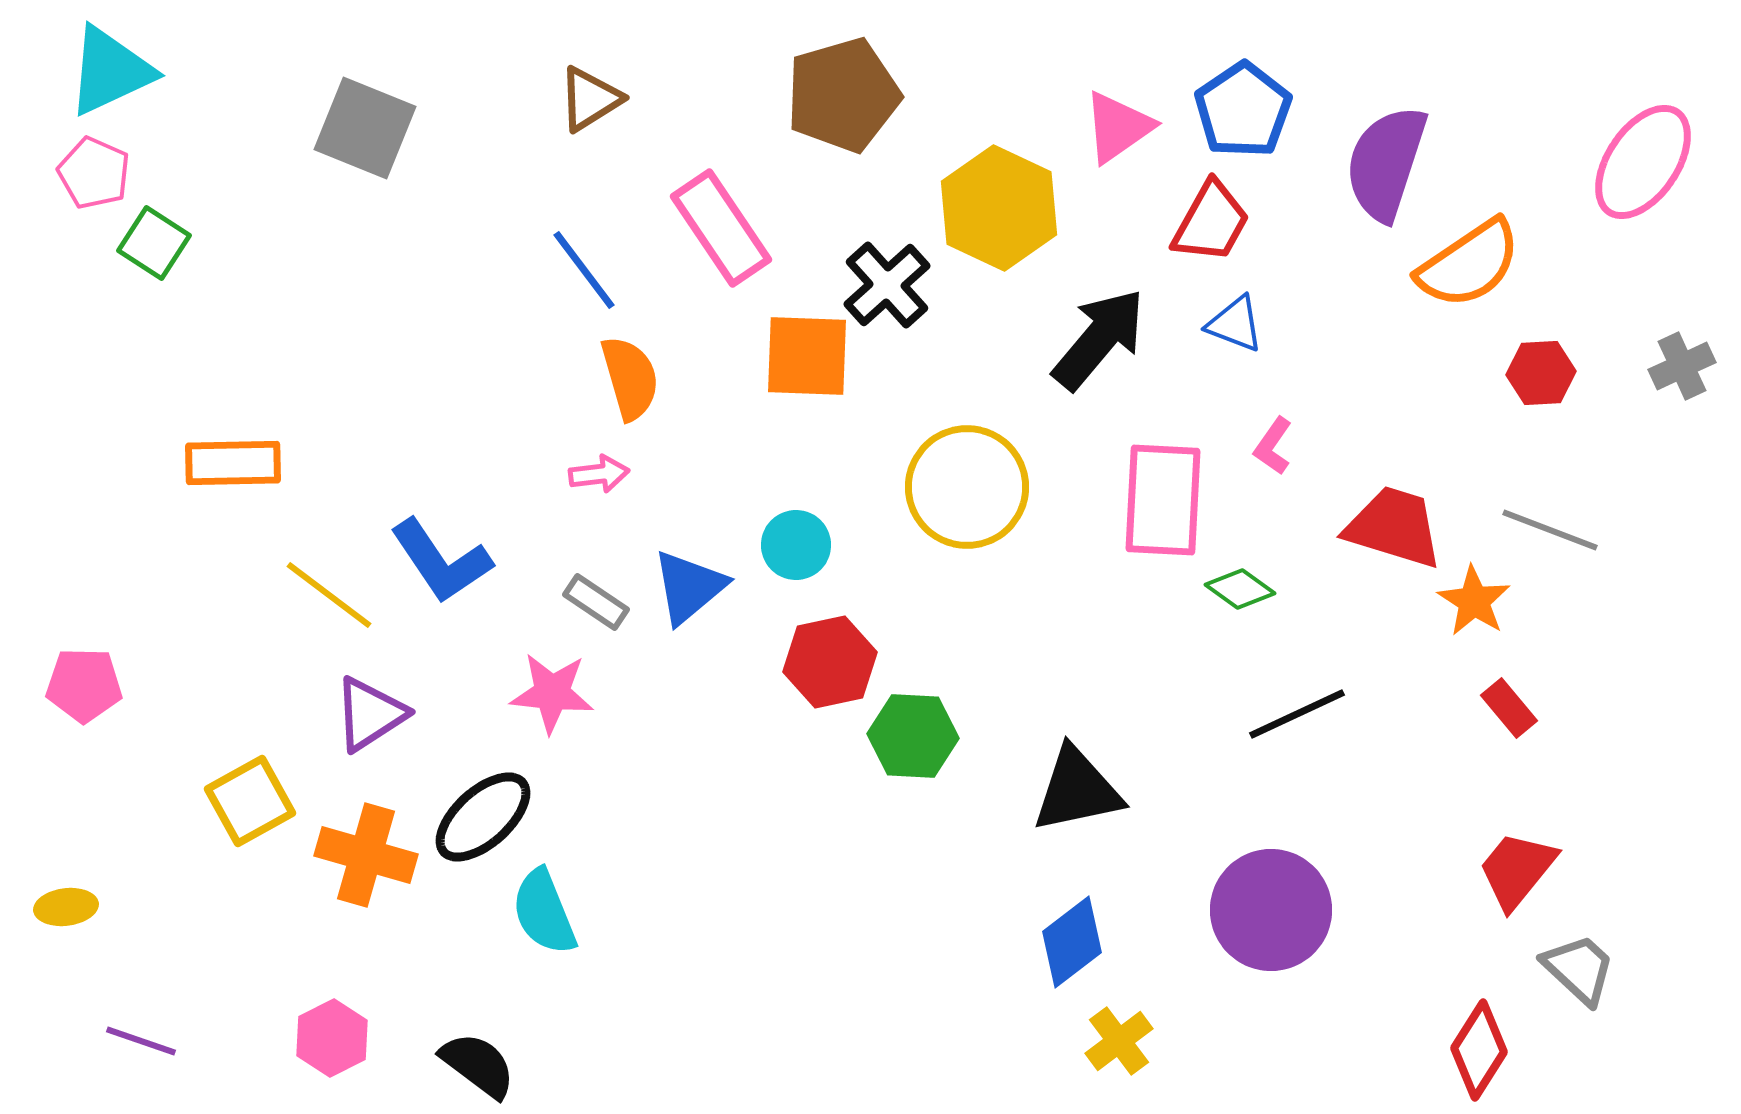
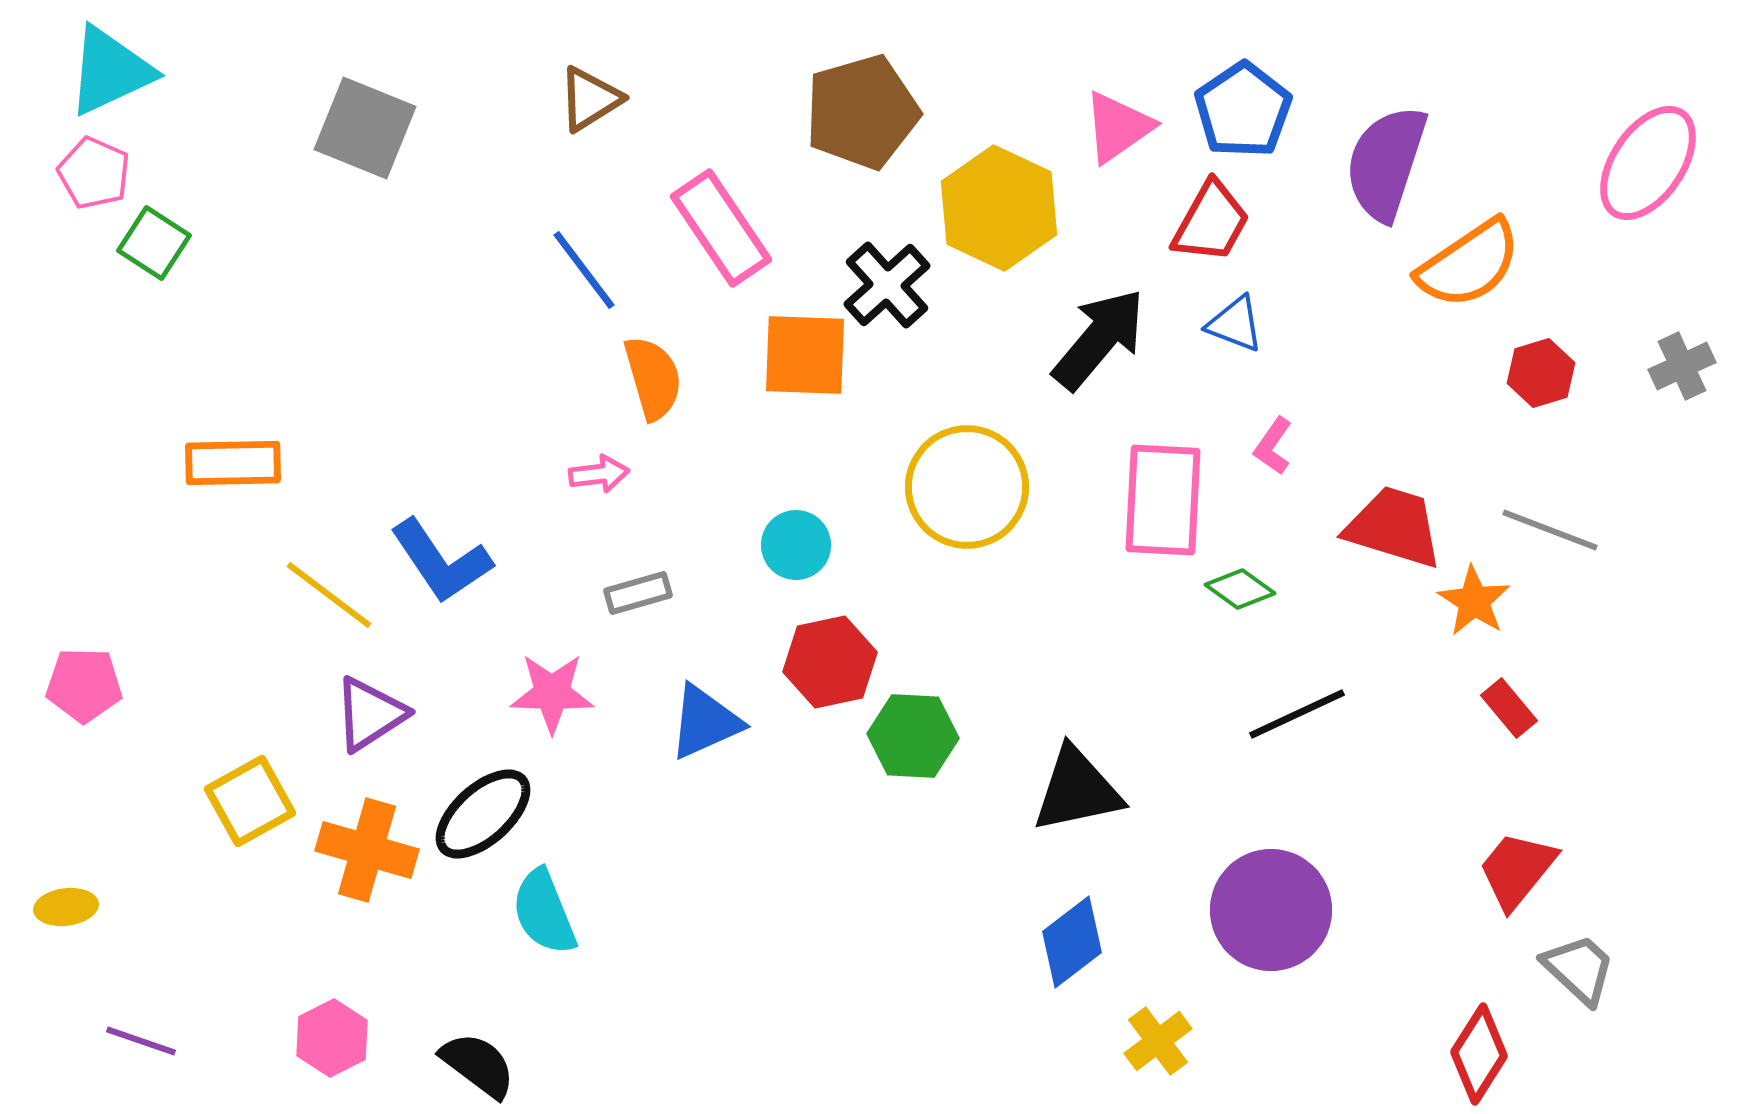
brown pentagon at (843, 95): moved 19 px right, 17 px down
pink ellipse at (1643, 162): moved 5 px right, 1 px down
orange square at (807, 356): moved 2 px left, 1 px up
red hexagon at (1541, 373): rotated 14 degrees counterclockwise
orange semicircle at (630, 378): moved 23 px right
blue triangle at (689, 587): moved 16 px right, 135 px down; rotated 16 degrees clockwise
gray rectangle at (596, 602): moved 42 px right, 9 px up; rotated 50 degrees counterclockwise
pink star at (552, 693): rotated 4 degrees counterclockwise
black ellipse at (483, 817): moved 3 px up
orange cross at (366, 855): moved 1 px right, 5 px up
yellow cross at (1119, 1041): moved 39 px right
red diamond at (1479, 1050): moved 4 px down
